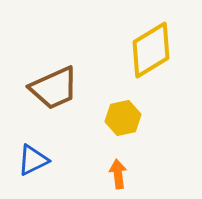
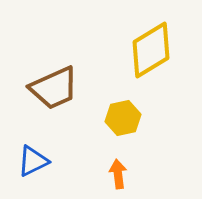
blue triangle: moved 1 px down
